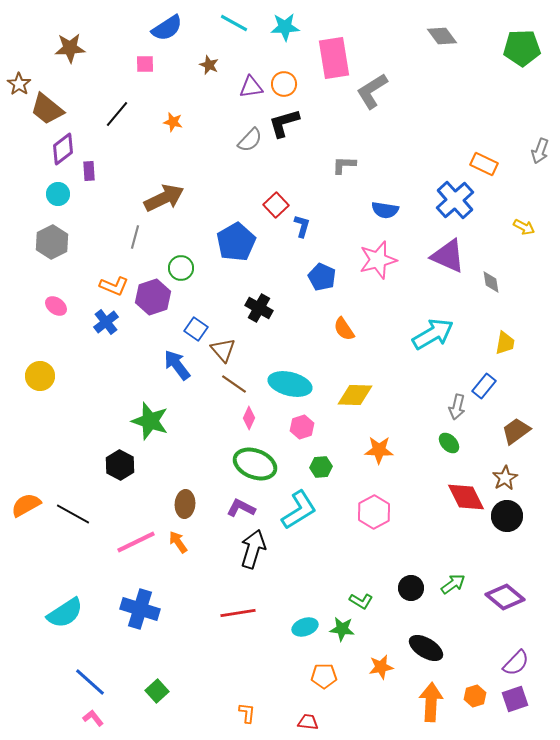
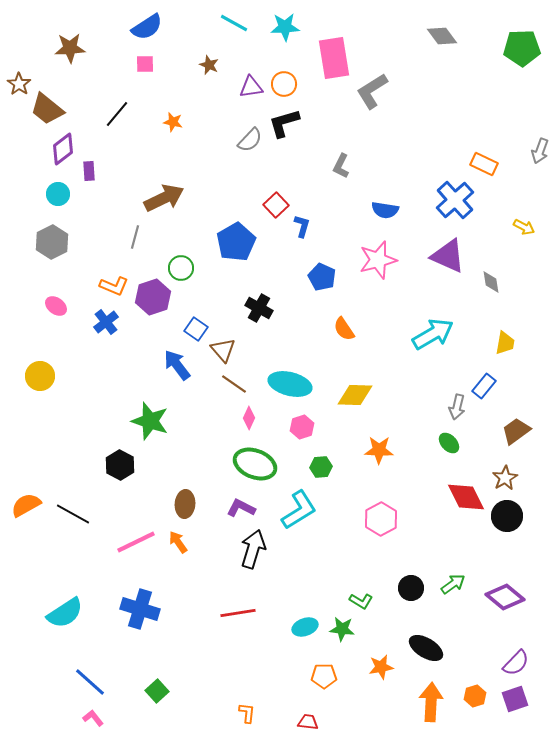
blue semicircle at (167, 28): moved 20 px left, 1 px up
gray L-shape at (344, 165): moved 3 px left, 1 px down; rotated 65 degrees counterclockwise
pink hexagon at (374, 512): moved 7 px right, 7 px down
